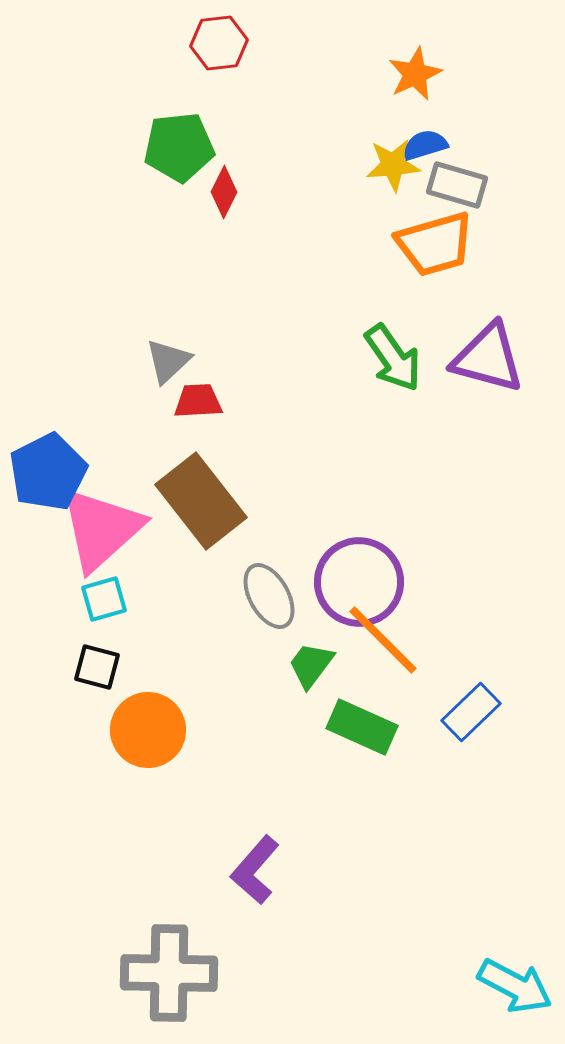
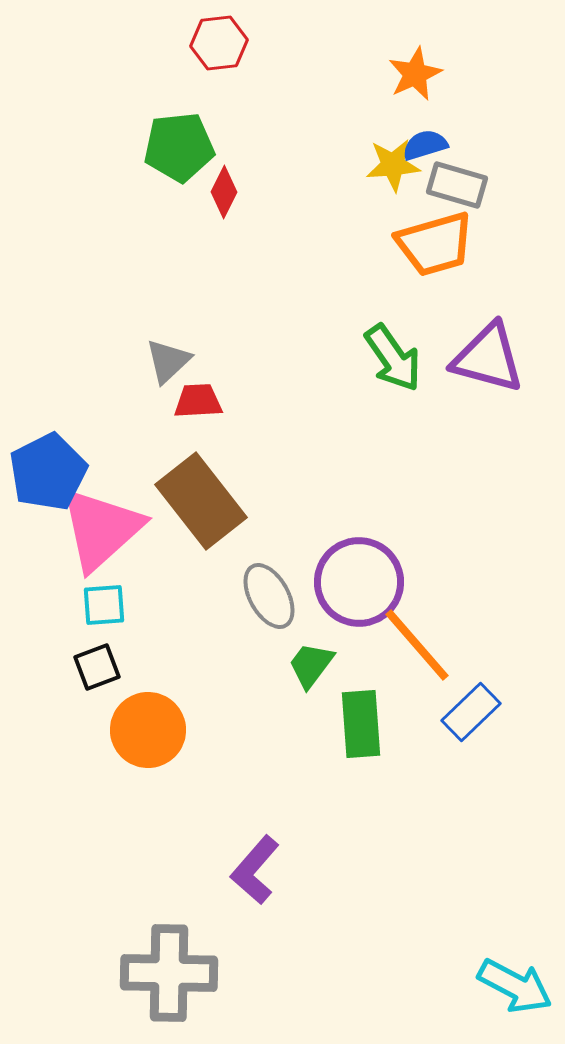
cyan square: moved 6 px down; rotated 12 degrees clockwise
orange line: moved 34 px right, 5 px down; rotated 4 degrees clockwise
black square: rotated 36 degrees counterclockwise
green rectangle: moved 1 px left, 3 px up; rotated 62 degrees clockwise
